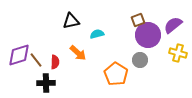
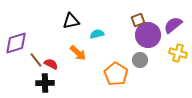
purple diamond: moved 3 px left, 12 px up
red semicircle: moved 4 px left, 2 px down; rotated 64 degrees counterclockwise
black cross: moved 1 px left
